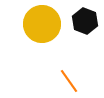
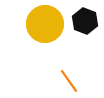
yellow circle: moved 3 px right
